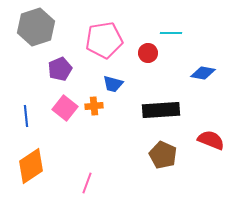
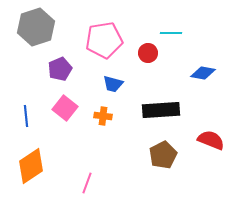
orange cross: moved 9 px right, 10 px down; rotated 12 degrees clockwise
brown pentagon: rotated 20 degrees clockwise
